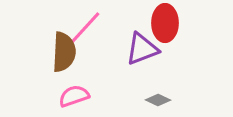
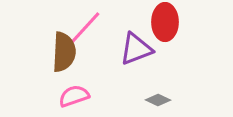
red ellipse: moved 1 px up
purple triangle: moved 6 px left
